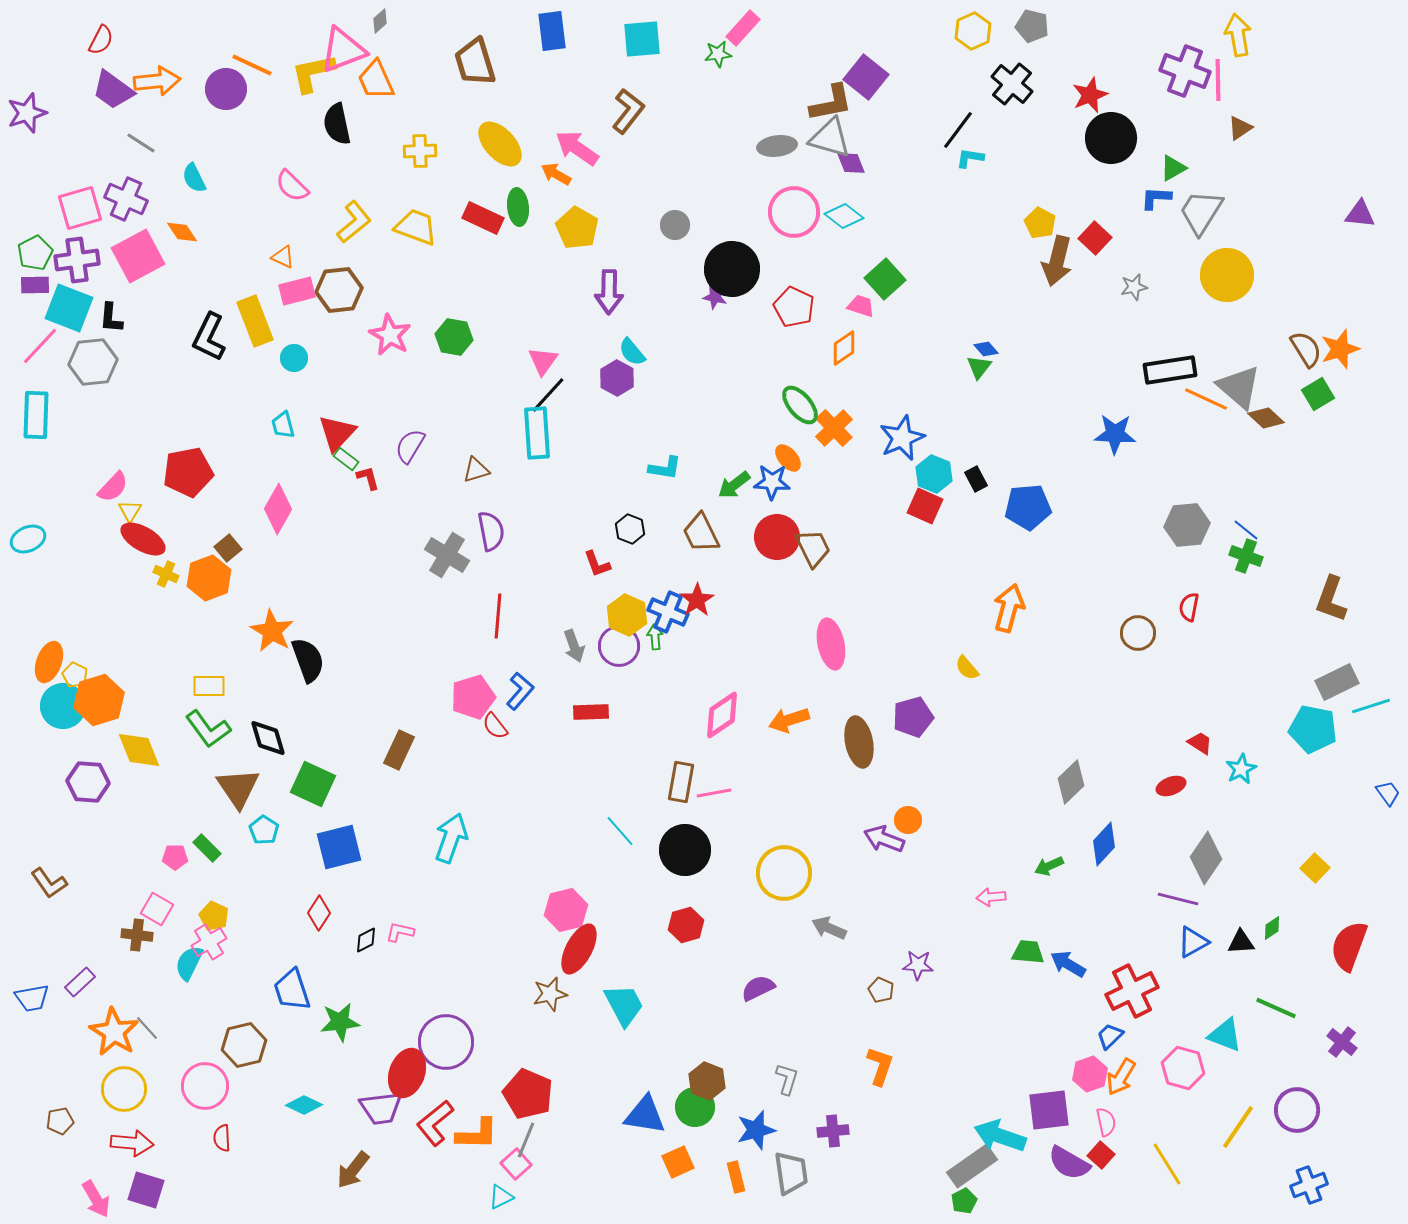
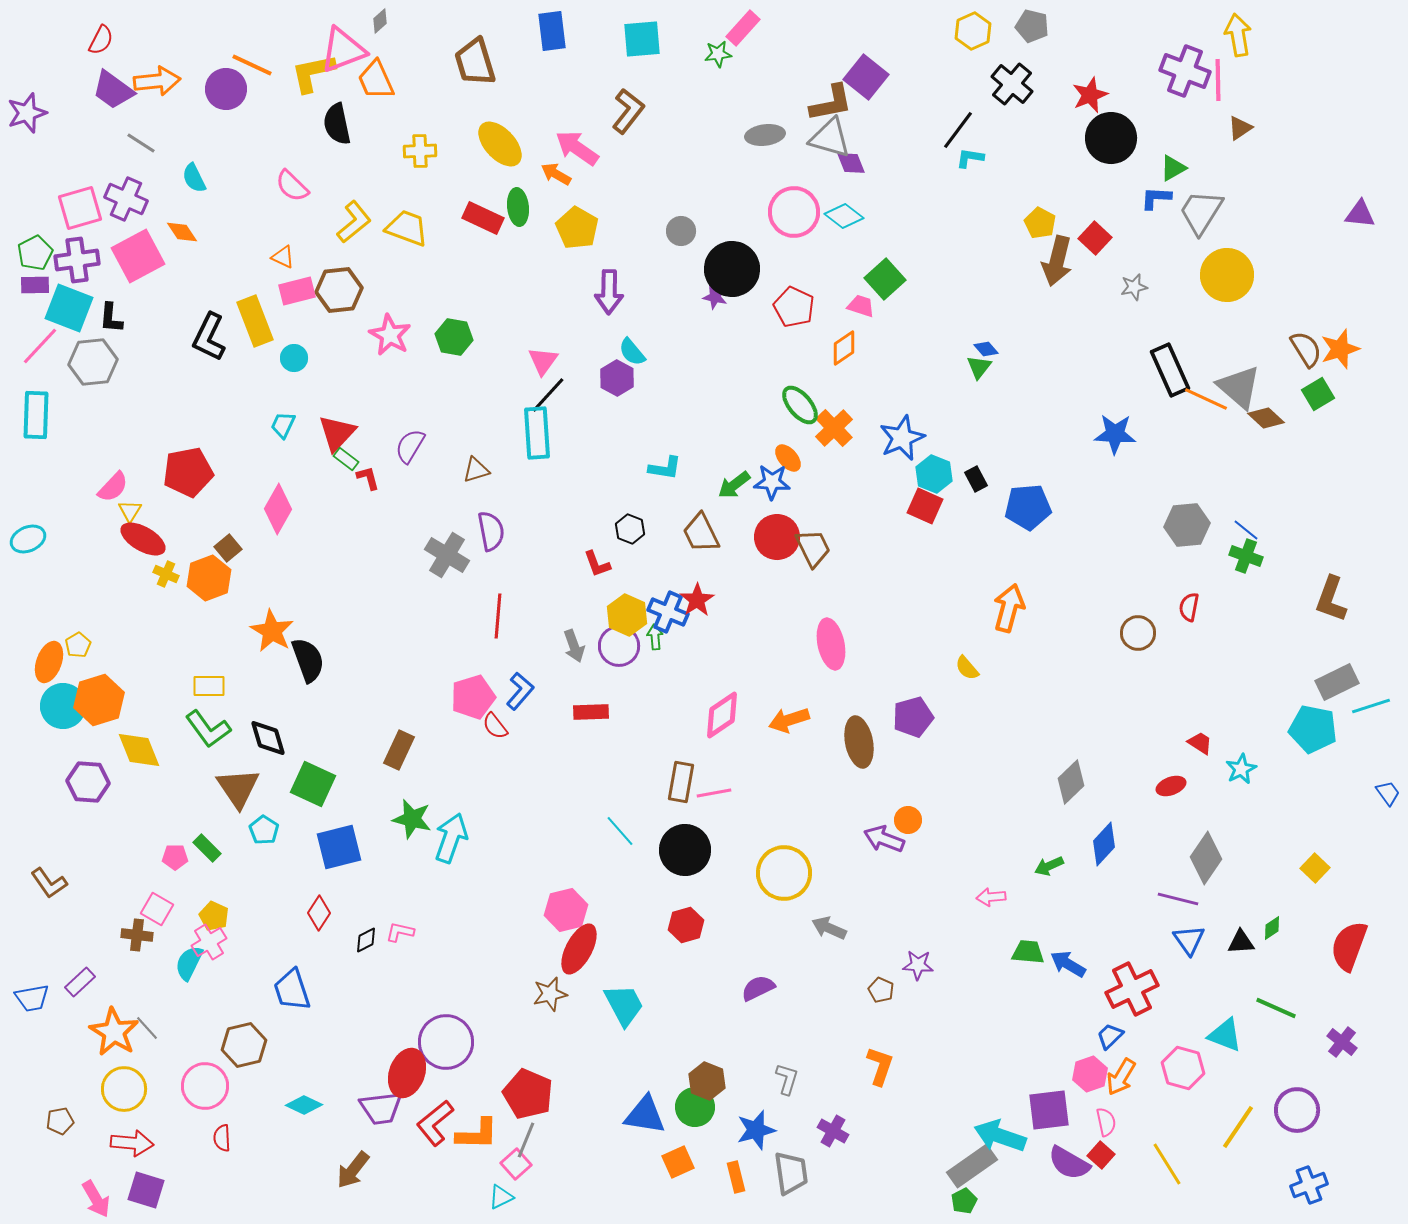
gray ellipse at (777, 146): moved 12 px left, 11 px up
gray circle at (675, 225): moved 6 px right, 6 px down
yellow trapezoid at (416, 227): moved 9 px left, 1 px down
black rectangle at (1170, 370): rotated 75 degrees clockwise
cyan trapezoid at (283, 425): rotated 40 degrees clockwise
yellow pentagon at (75, 675): moved 3 px right, 30 px up; rotated 15 degrees clockwise
blue triangle at (1193, 942): moved 4 px left, 2 px up; rotated 36 degrees counterclockwise
red cross at (1132, 991): moved 2 px up
green star at (340, 1022): moved 72 px right, 203 px up; rotated 21 degrees clockwise
purple cross at (833, 1131): rotated 36 degrees clockwise
